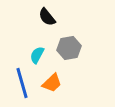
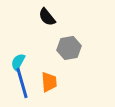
cyan semicircle: moved 19 px left, 7 px down
orange trapezoid: moved 3 px left, 1 px up; rotated 50 degrees counterclockwise
